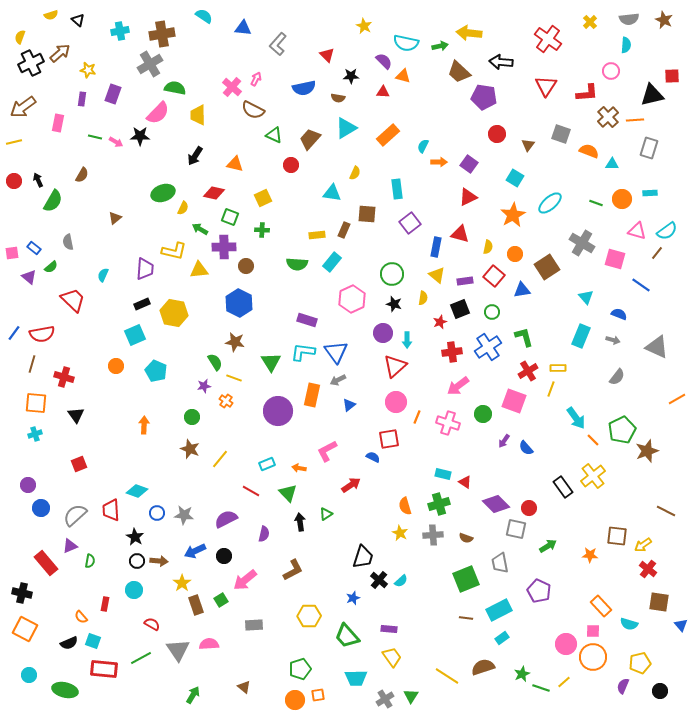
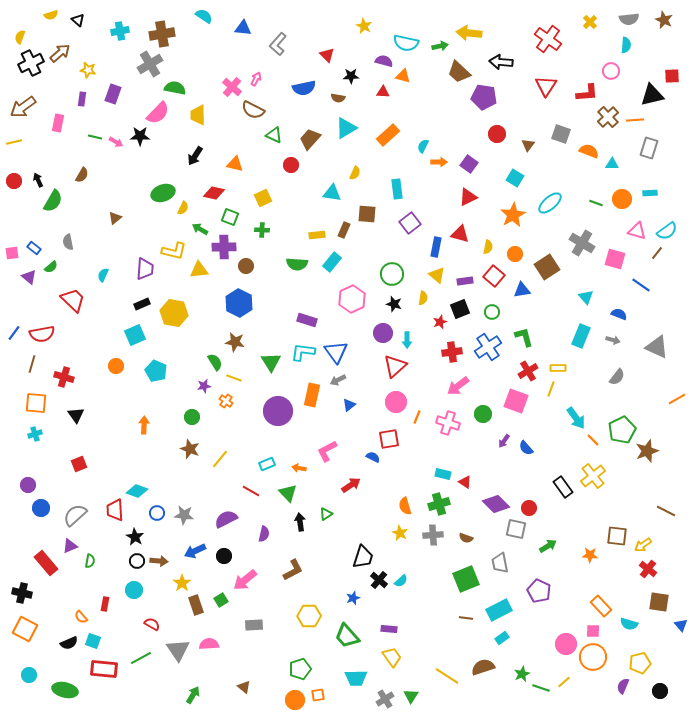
purple semicircle at (384, 61): rotated 30 degrees counterclockwise
pink square at (514, 401): moved 2 px right
red trapezoid at (111, 510): moved 4 px right
